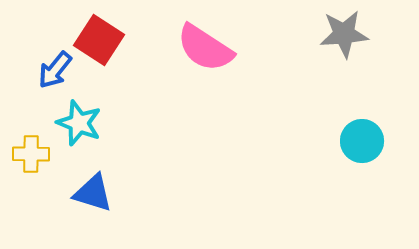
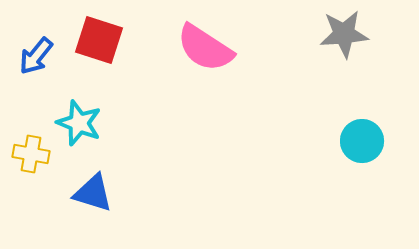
red square: rotated 15 degrees counterclockwise
blue arrow: moved 19 px left, 14 px up
yellow cross: rotated 9 degrees clockwise
